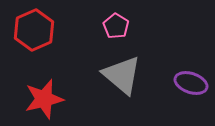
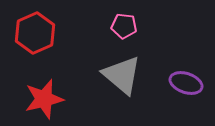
pink pentagon: moved 8 px right; rotated 25 degrees counterclockwise
red hexagon: moved 1 px right, 3 px down
purple ellipse: moved 5 px left
